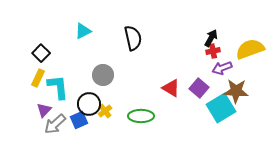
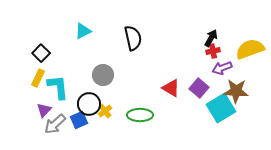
green ellipse: moved 1 px left, 1 px up
